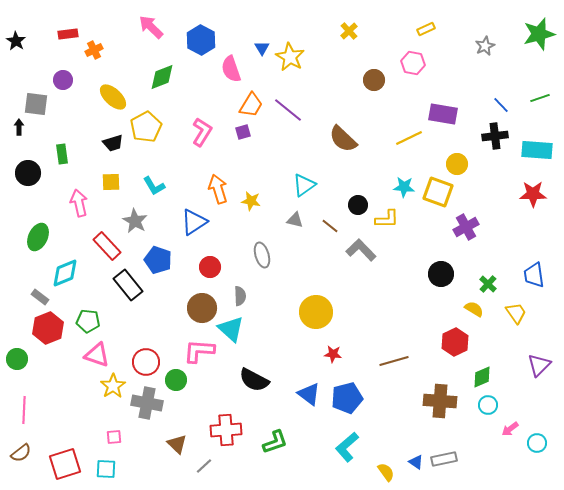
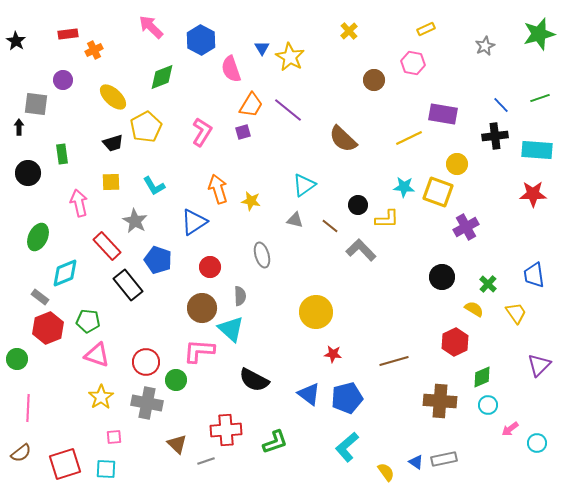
black circle at (441, 274): moved 1 px right, 3 px down
yellow star at (113, 386): moved 12 px left, 11 px down
pink line at (24, 410): moved 4 px right, 2 px up
gray line at (204, 466): moved 2 px right, 5 px up; rotated 24 degrees clockwise
